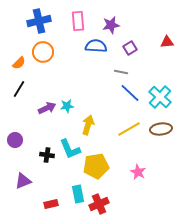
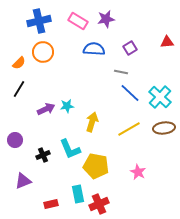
pink rectangle: rotated 54 degrees counterclockwise
purple star: moved 5 px left, 6 px up
blue semicircle: moved 2 px left, 3 px down
purple arrow: moved 1 px left, 1 px down
yellow arrow: moved 4 px right, 3 px up
brown ellipse: moved 3 px right, 1 px up
black cross: moved 4 px left; rotated 32 degrees counterclockwise
yellow pentagon: rotated 20 degrees clockwise
